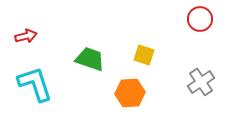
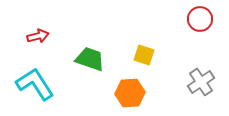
red arrow: moved 12 px right
cyan L-shape: rotated 15 degrees counterclockwise
